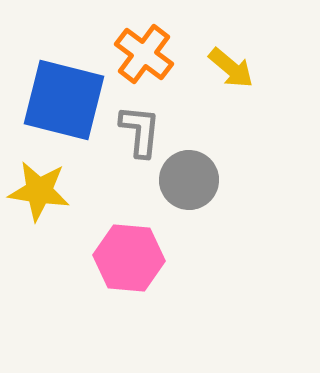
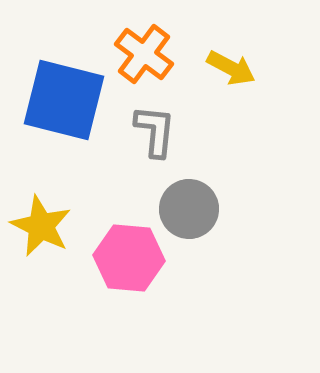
yellow arrow: rotated 12 degrees counterclockwise
gray L-shape: moved 15 px right
gray circle: moved 29 px down
yellow star: moved 2 px right, 35 px down; rotated 18 degrees clockwise
